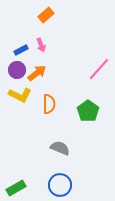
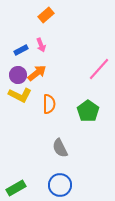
purple circle: moved 1 px right, 5 px down
gray semicircle: rotated 138 degrees counterclockwise
